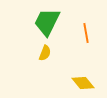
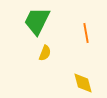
green trapezoid: moved 10 px left, 1 px up
yellow diamond: rotated 25 degrees clockwise
